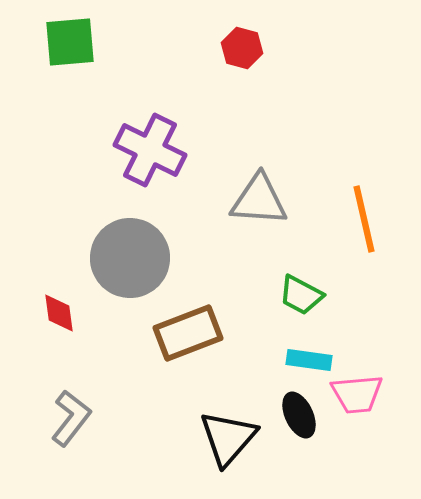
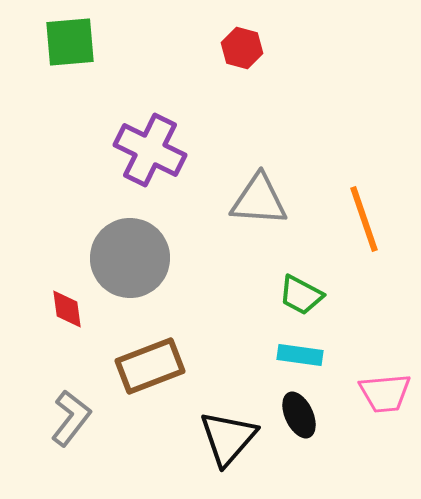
orange line: rotated 6 degrees counterclockwise
red diamond: moved 8 px right, 4 px up
brown rectangle: moved 38 px left, 33 px down
cyan rectangle: moved 9 px left, 5 px up
pink trapezoid: moved 28 px right, 1 px up
